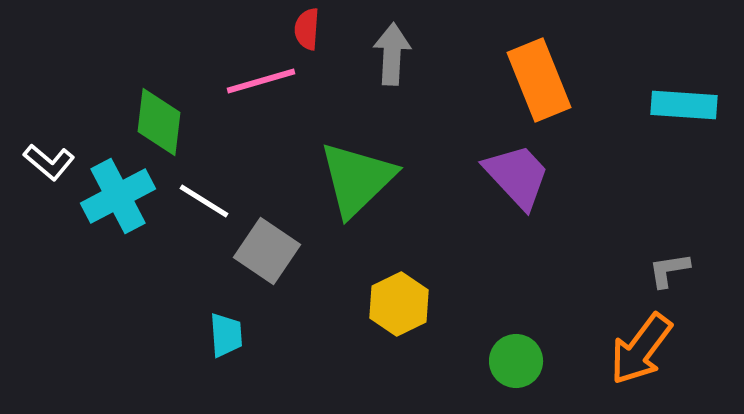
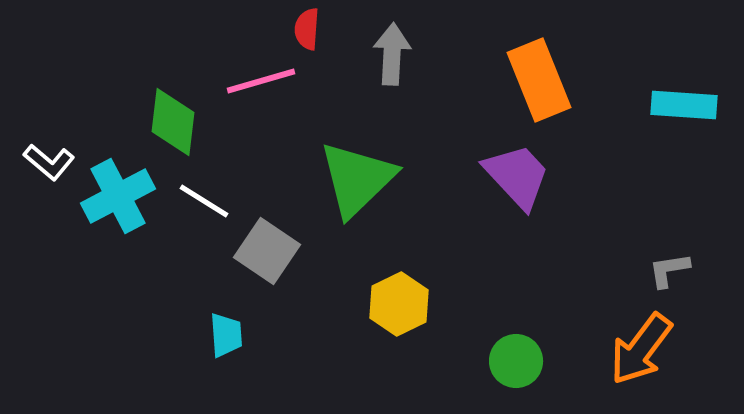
green diamond: moved 14 px right
